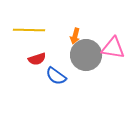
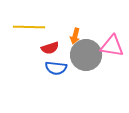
yellow line: moved 3 px up
pink triangle: moved 1 px left, 2 px up
red semicircle: moved 13 px right, 11 px up
blue semicircle: moved 8 px up; rotated 30 degrees counterclockwise
